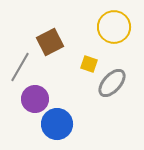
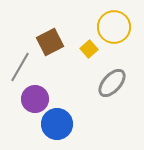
yellow square: moved 15 px up; rotated 30 degrees clockwise
